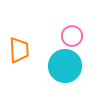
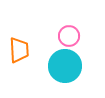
pink circle: moved 3 px left
